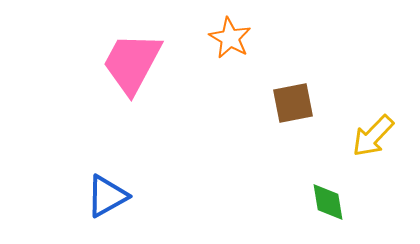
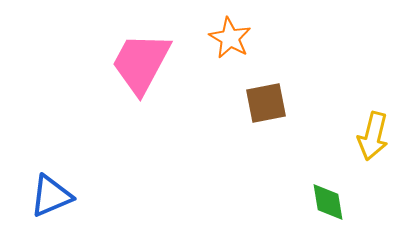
pink trapezoid: moved 9 px right
brown square: moved 27 px left
yellow arrow: rotated 30 degrees counterclockwise
blue triangle: moved 56 px left; rotated 6 degrees clockwise
